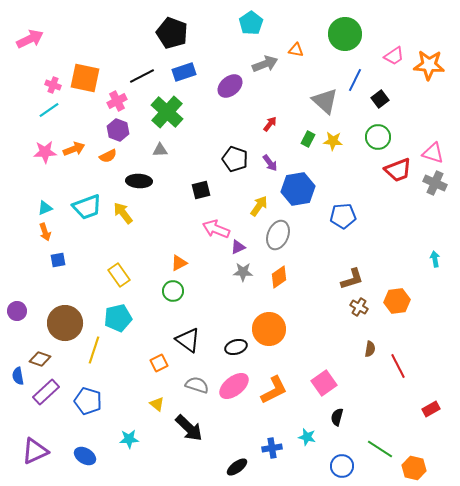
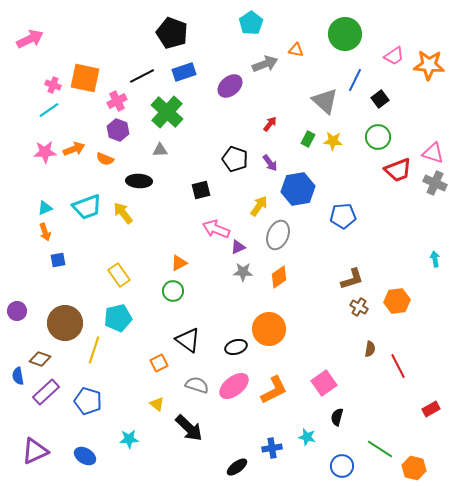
orange semicircle at (108, 156): moved 3 px left, 3 px down; rotated 48 degrees clockwise
